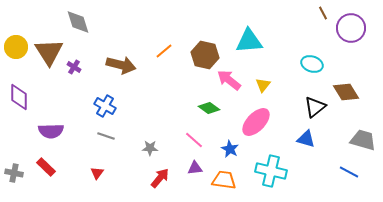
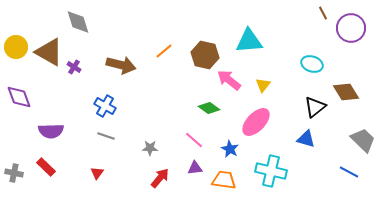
brown triangle: rotated 28 degrees counterclockwise
purple diamond: rotated 20 degrees counterclockwise
gray trapezoid: rotated 28 degrees clockwise
